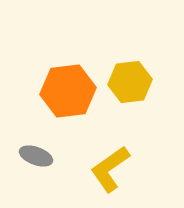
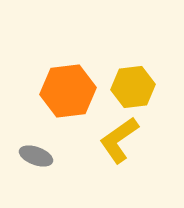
yellow hexagon: moved 3 px right, 5 px down
yellow L-shape: moved 9 px right, 29 px up
